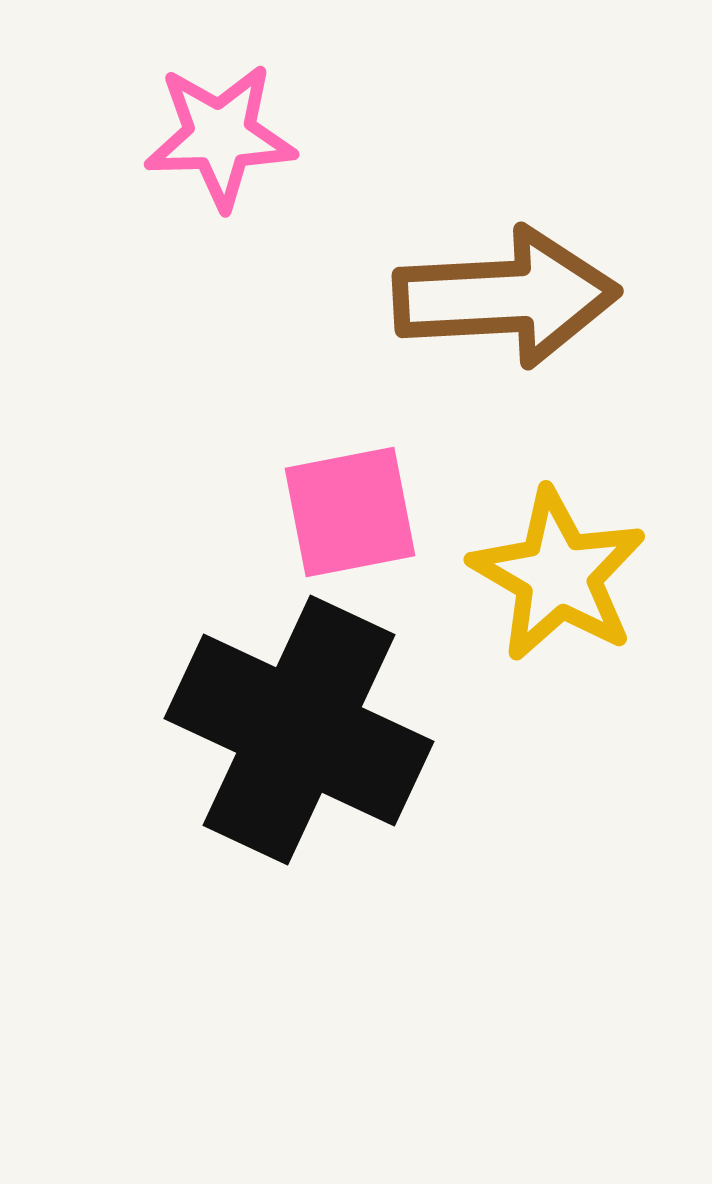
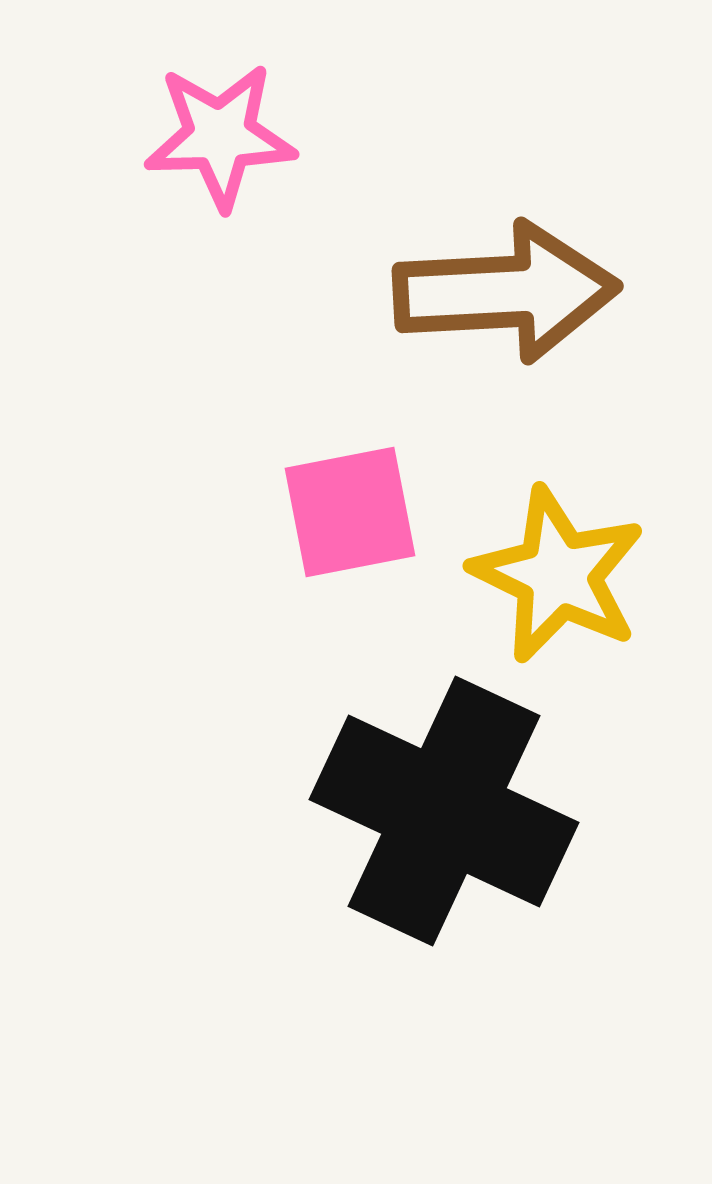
brown arrow: moved 5 px up
yellow star: rotated 4 degrees counterclockwise
black cross: moved 145 px right, 81 px down
